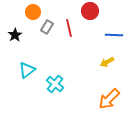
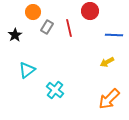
cyan cross: moved 6 px down
